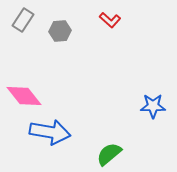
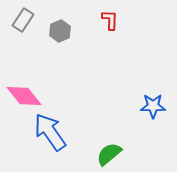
red L-shape: rotated 130 degrees counterclockwise
gray hexagon: rotated 20 degrees counterclockwise
blue arrow: rotated 135 degrees counterclockwise
